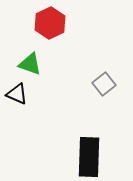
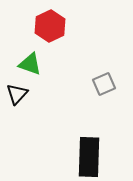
red hexagon: moved 3 px down
gray square: rotated 15 degrees clockwise
black triangle: rotated 50 degrees clockwise
